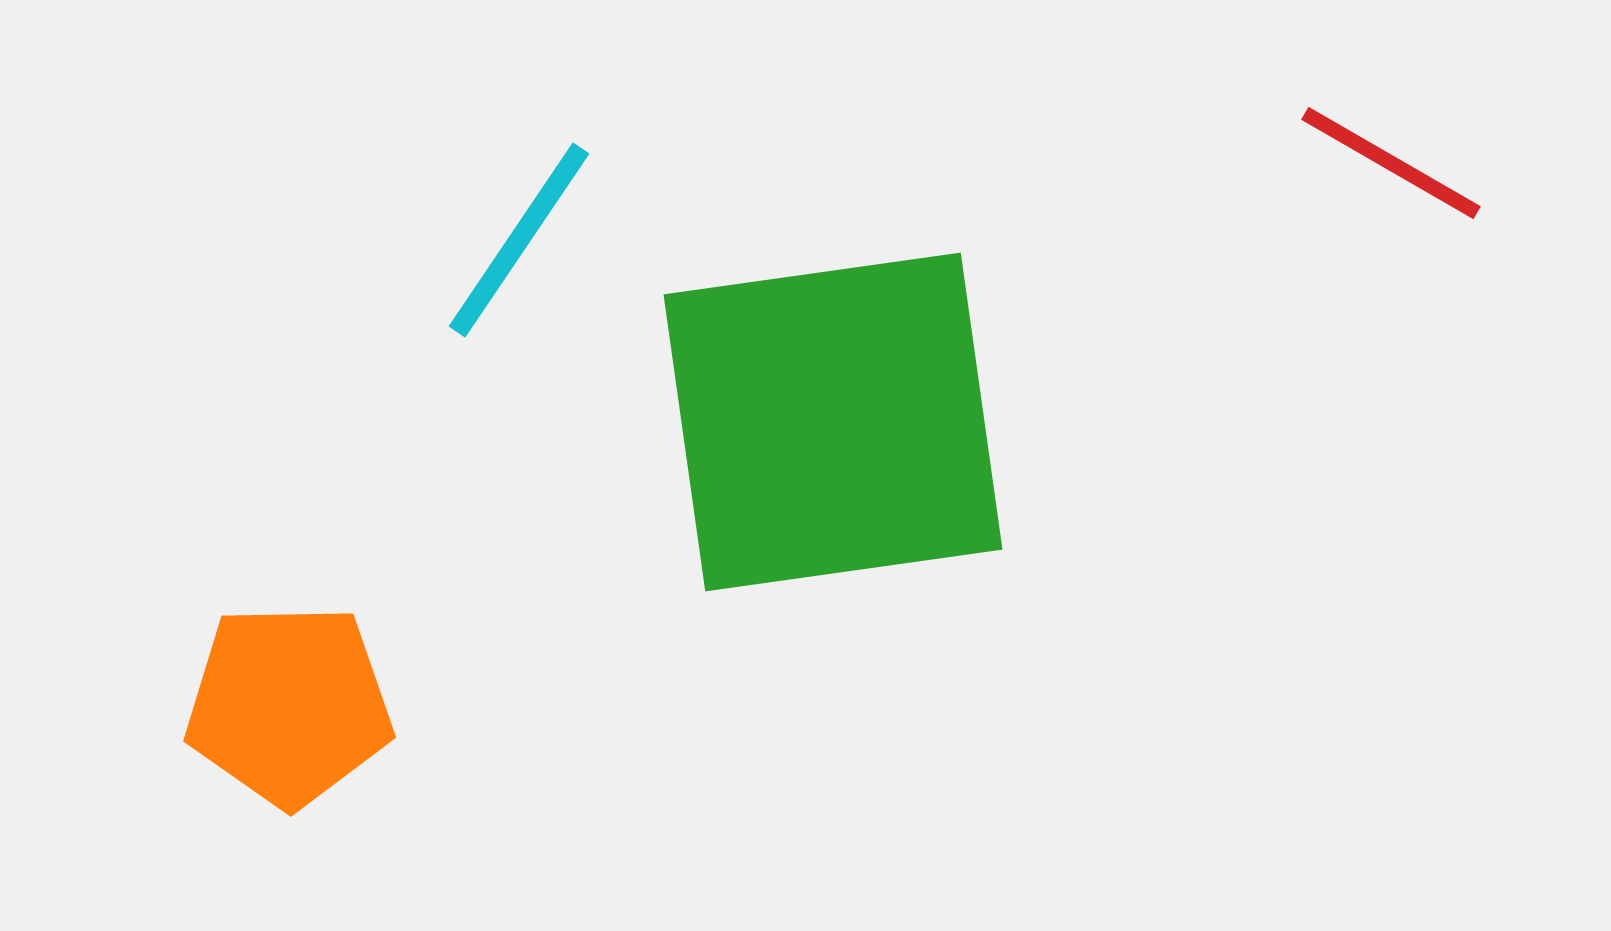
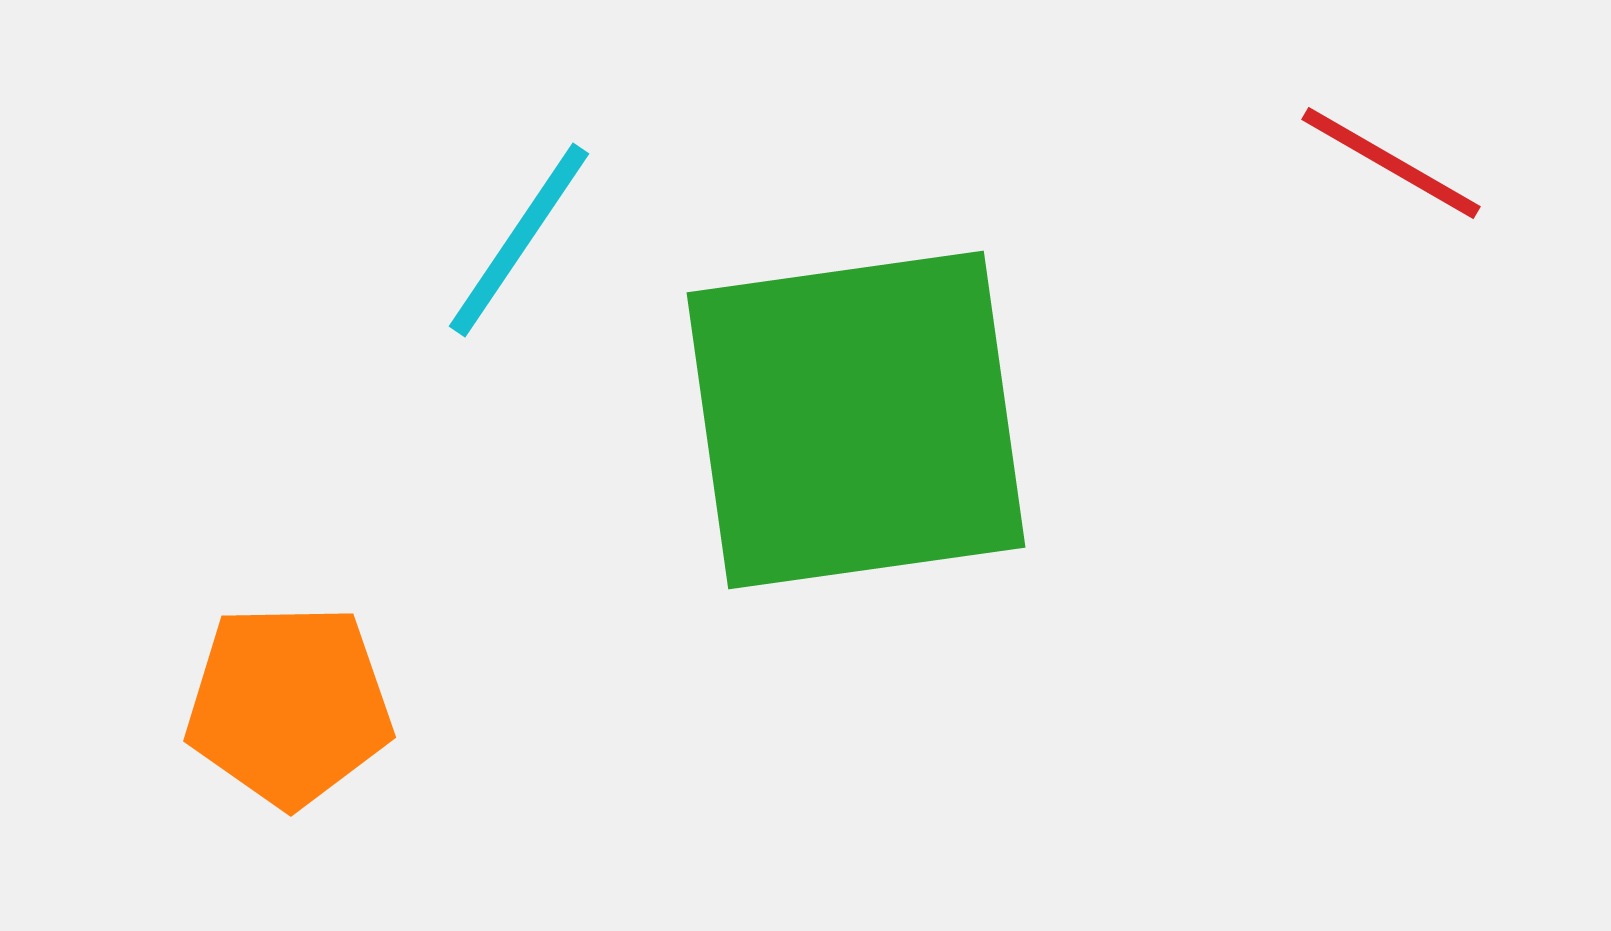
green square: moved 23 px right, 2 px up
